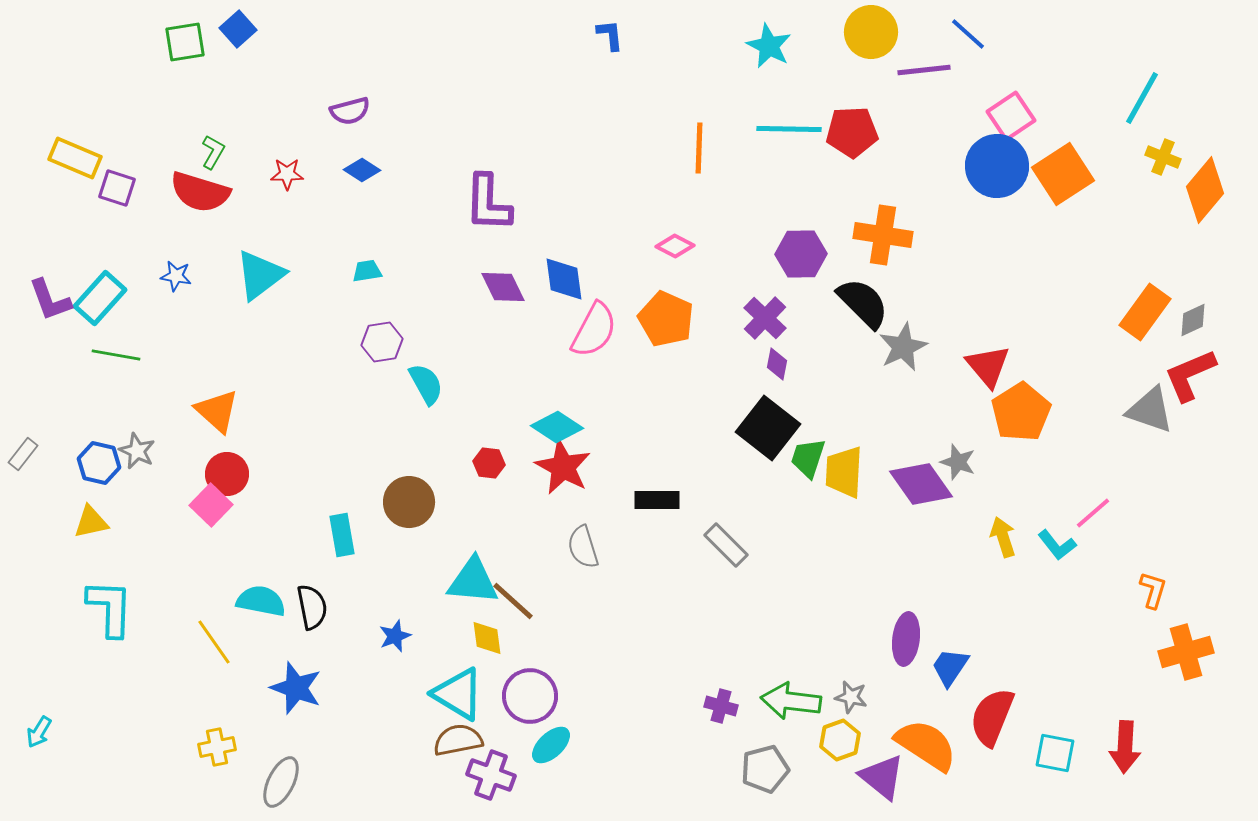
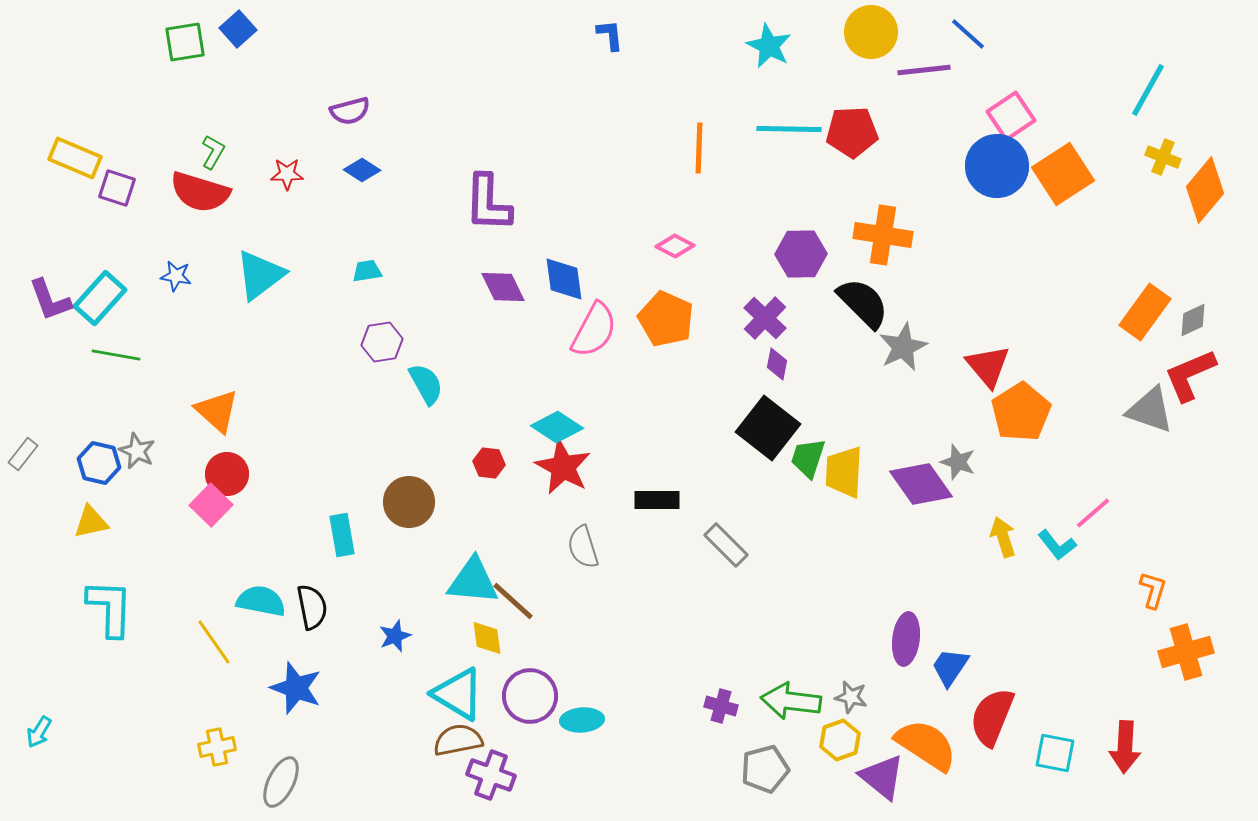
cyan line at (1142, 98): moved 6 px right, 8 px up
cyan ellipse at (551, 745): moved 31 px right, 25 px up; rotated 39 degrees clockwise
